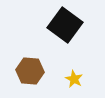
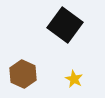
brown hexagon: moved 7 px left, 3 px down; rotated 20 degrees clockwise
